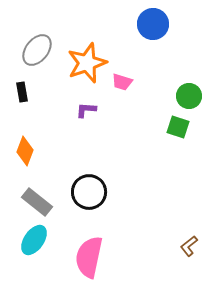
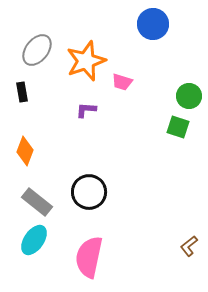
orange star: moved 1 px left, 2 px up
